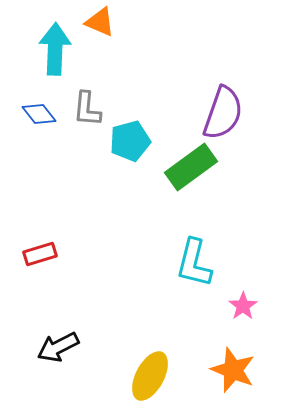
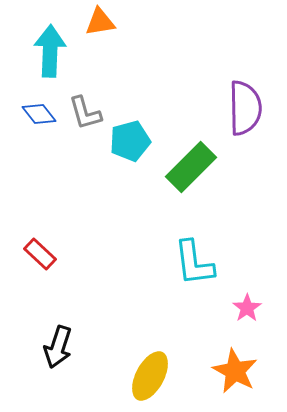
orange triangle: rotated 32 degrees counterclockwise
cyan arrow: moved 5 px left, 2 px down
gray L-shape: moved 2 px left, 4 px down; rotated 21 degrees counterclockwise
purple semicircle: moved 22 px right, 5 px up; rotated 20 degrees counterclockwise
green rectangle: rotated 9 degrees counterclockwise
red rectangle: rotated 60 degrees clockwise
cyan L-shape: rotated 21 degrees counterclockwise
pink star: moved 4 px right, 2 px down
black arrow: rotated 45 degrees counterclockwise
orange star: moved 2 px right, 1 px down; rotated 6 degrees clockwise
